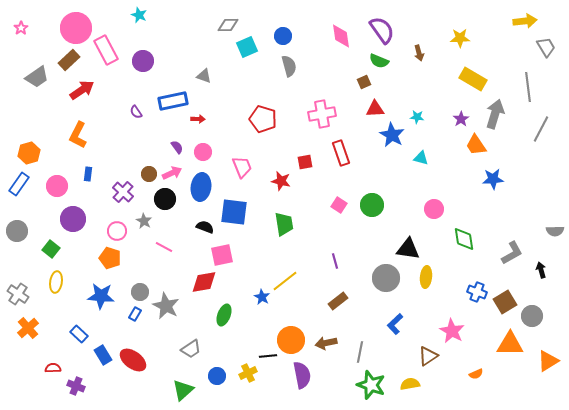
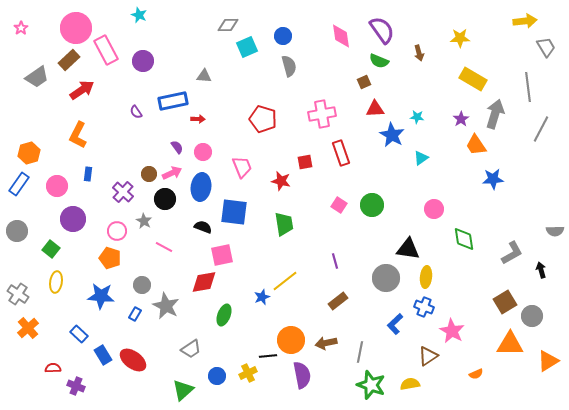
gray triangle at (204, 76): rotated 14 degrees counterclockwise
cyan triangle at (421, 158): rotated 49 degrees counterclockwise
black semicircle at (205, 227): moved 2 px left
gray circle at (140, 292): moved 2 px right, 7 px up
blue cross at (477, 292): moved 53 px left, 15 px down
blue star at (262, 297): rotated 21 degrees clockwise
